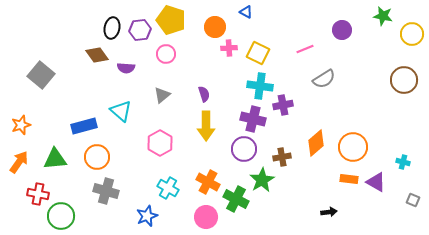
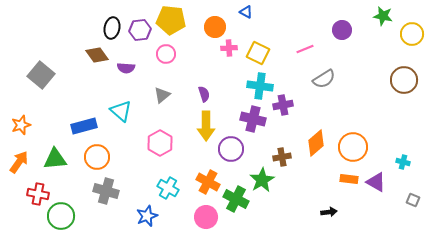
yellow pentagon at (171, 20): rotated 12 degrees counterclockwise
purple circle at (244, 149): moved 13 px left
